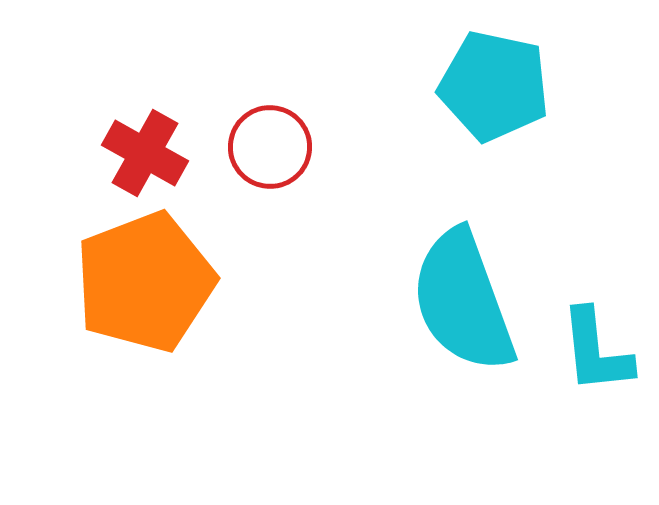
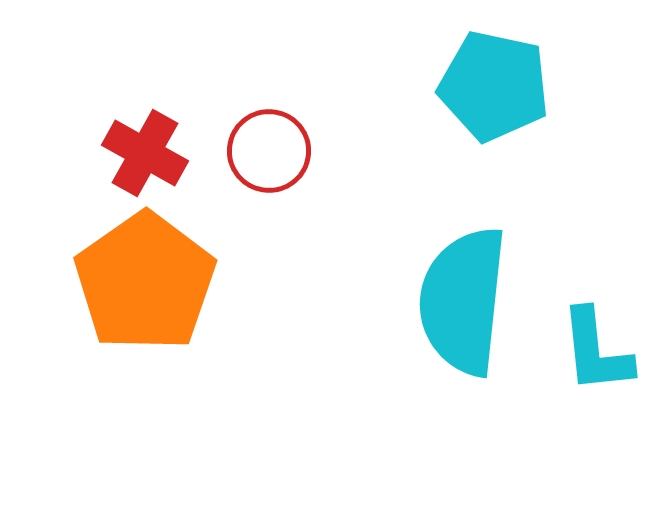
red circle: moved 1 px left, 4 px down
orange pentagon: rotated 14 degrees counterclockwise
cyan semicircle: rotated 26 degrees clockwise
